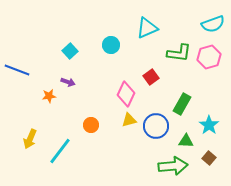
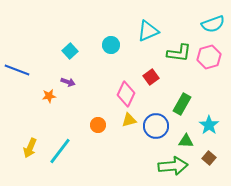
cyan triangle: moved 1 px right, 3 px down
orange circle: moved 7 px right
yellow arrow: moved 9 px down
